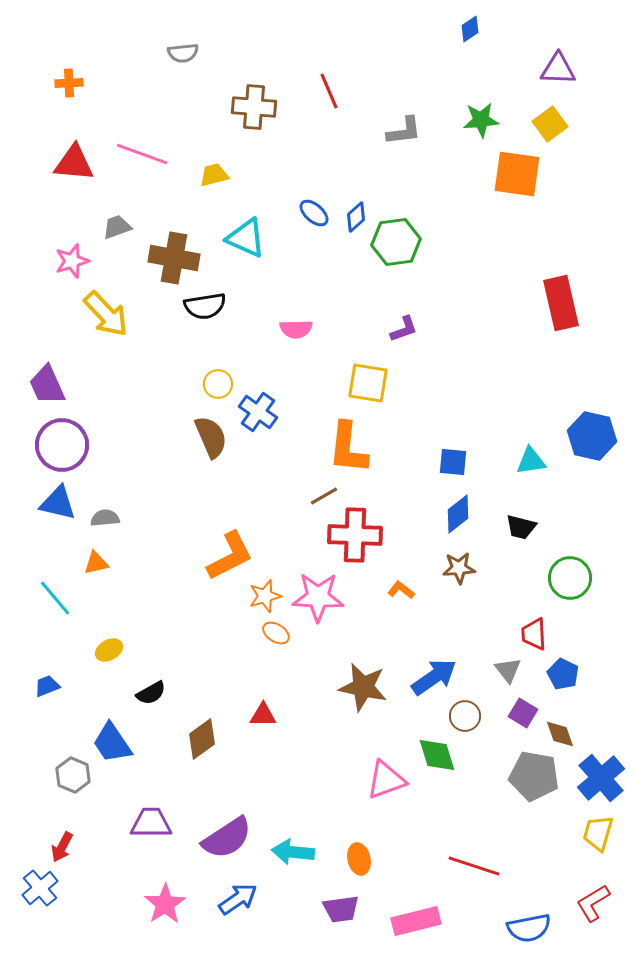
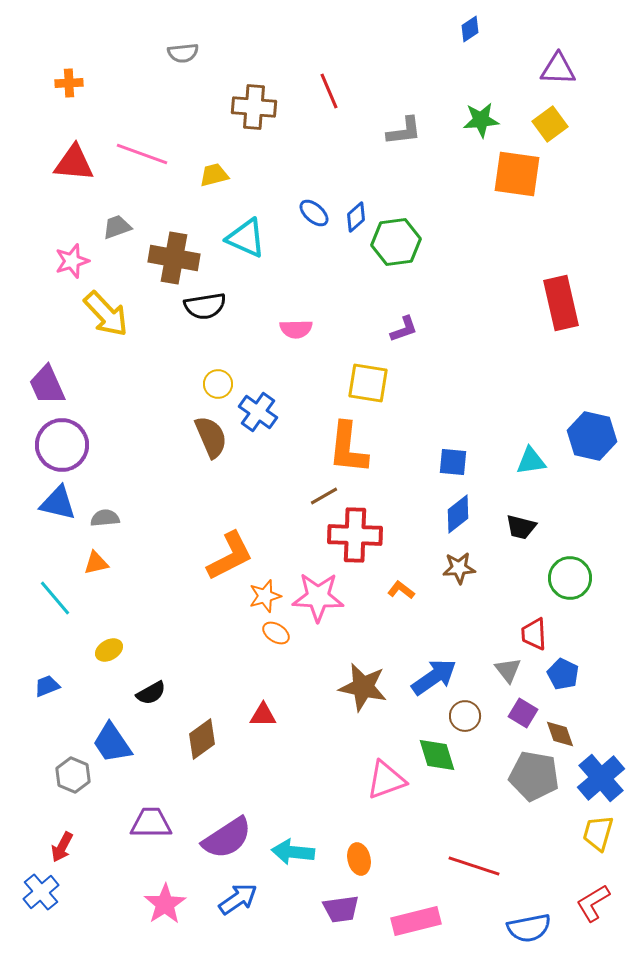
blue cross at (40, 888): moved 1 px right, 4 px down
